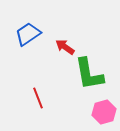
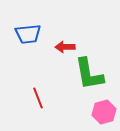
blue trapezoid: rotated 152 degrees counterclockwise
red arrow: rotated 36 degrees counterclockwise
